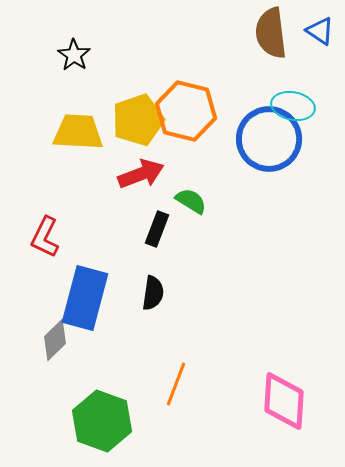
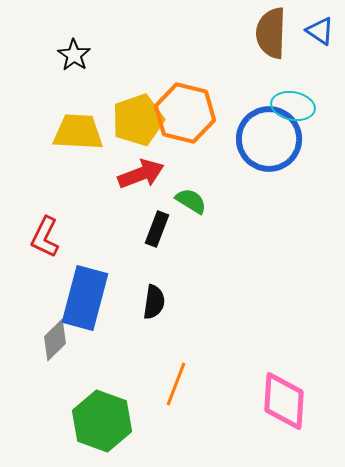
brown semicircle: rotated 9 degrees clockwise
orange hexagon: moved 1 px left, 2 px down
black semicircle: moved 1 px right, 9 px down
